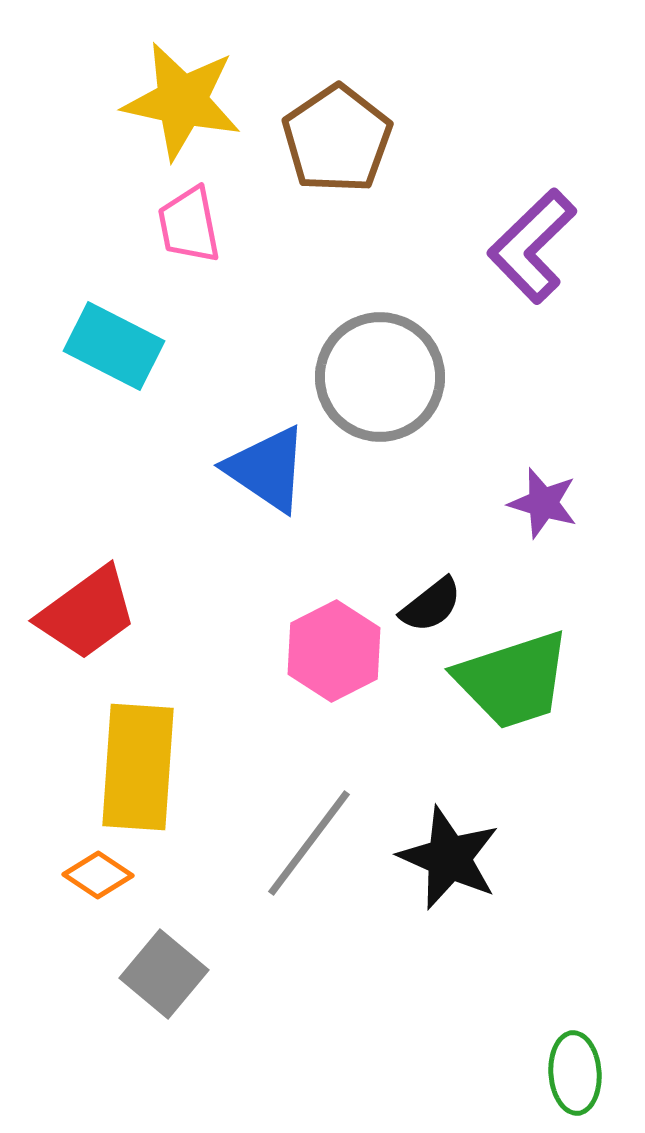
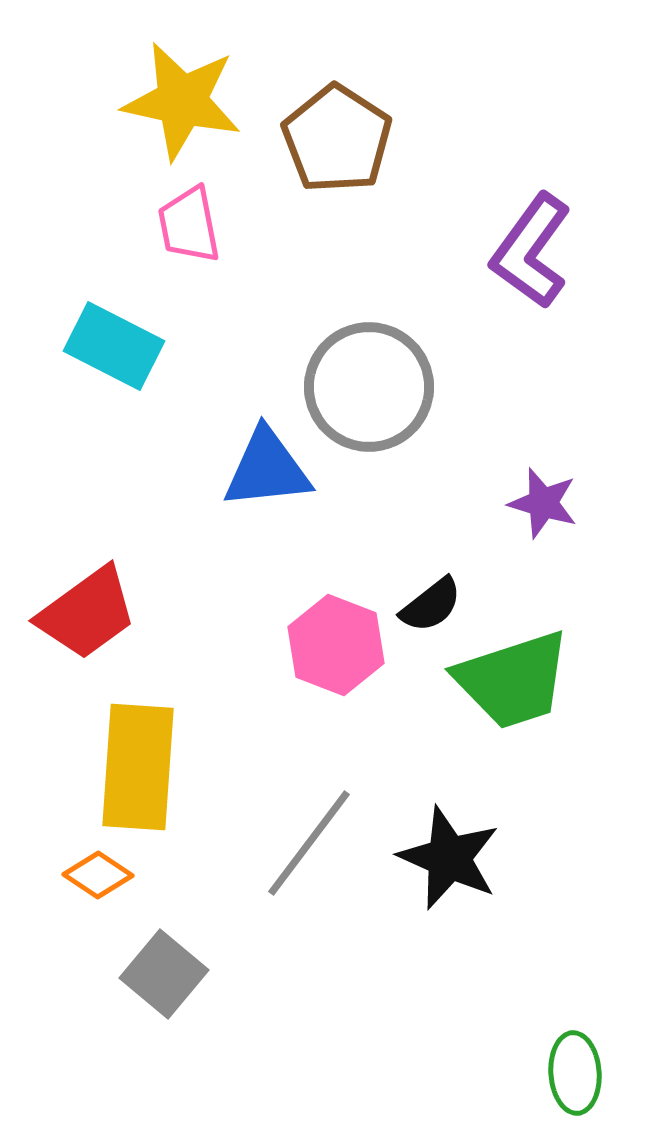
brown pentagon: rotated 5 degrees counterclockwise
purple L-shape: moved 1 px left, 5 px down; rotated 10 degrees counterclockwise
gray circle: moved 11 px left, 10 px down
blue triangle: rotated 40 degrees counterclockwise
pink hexagon: moved 2 px right, 6 px up; rotated 12 degrees counterclockwise
